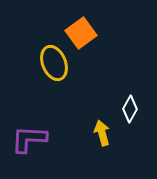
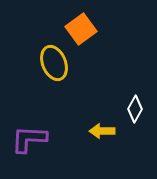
orange square: moved 4 px up
white diamond: moved 5 px right
yellow arrow: moved 2 px up; rotated 75 degrees counterclockwise
